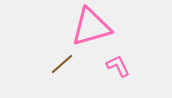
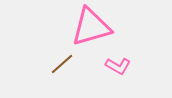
pink L-shape: rotated 145 degrees clockwise
